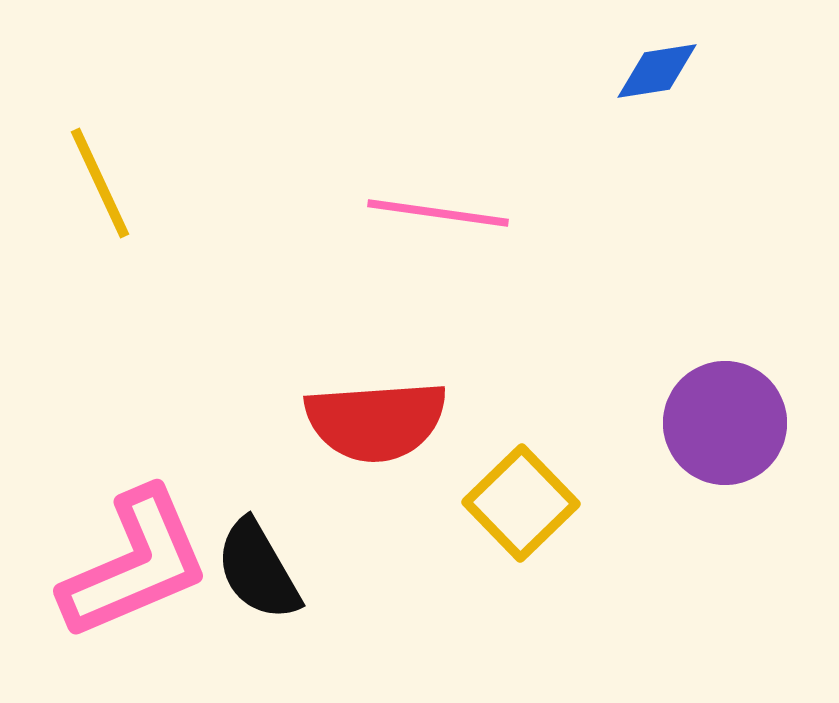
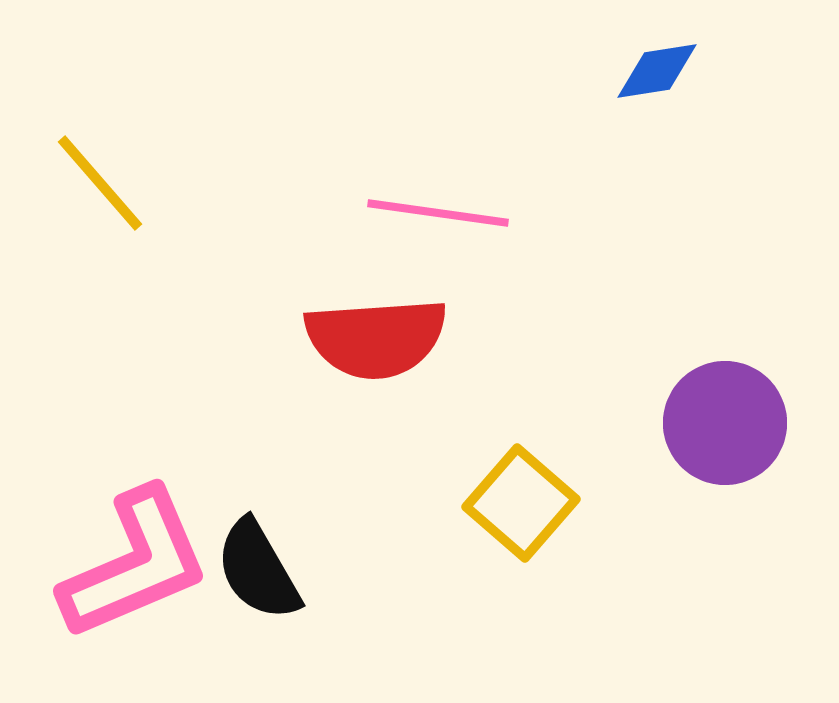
yellow line: rotated 16 degrees counterclockwise
red semicircle: moved 83 px up
yellow square: rotated 5 degrees counterclockwise
